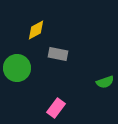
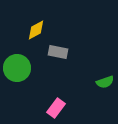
gray rectangle: moved 2 px up
